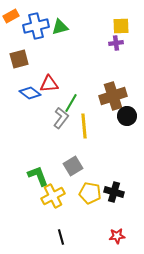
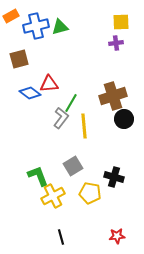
yellow square: moved 4 px up
black circle: moved 3 px left, 3 px down
black cross: moved 15 px up
